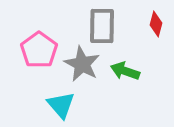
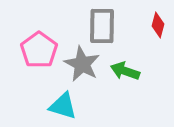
red diamond: moved 2 px right, 1 px down
cyan triangle: moved 2 px right, 1 px down; rotated 32 degrees counterclockwise
